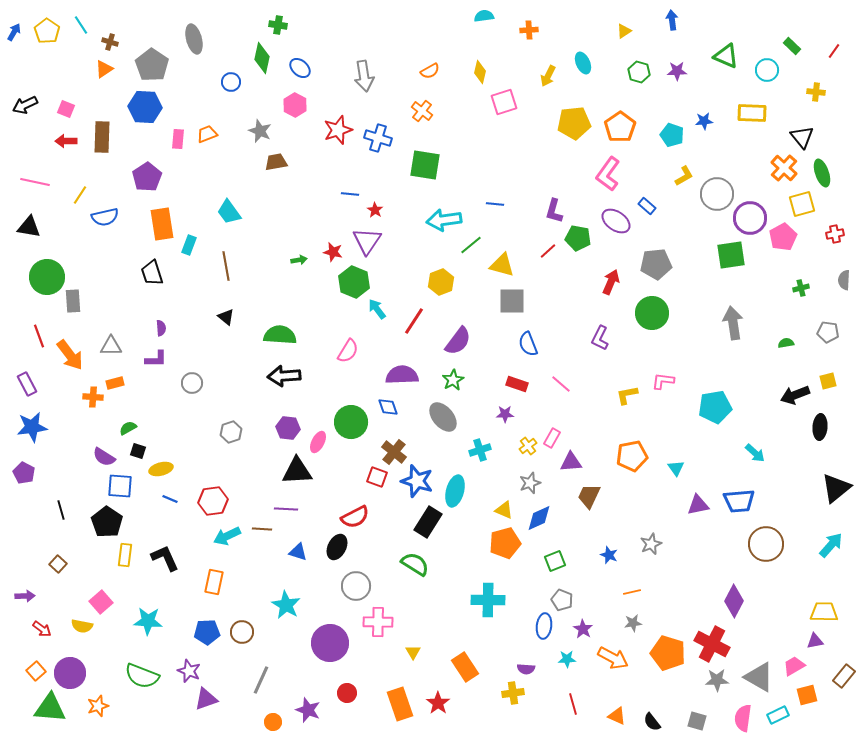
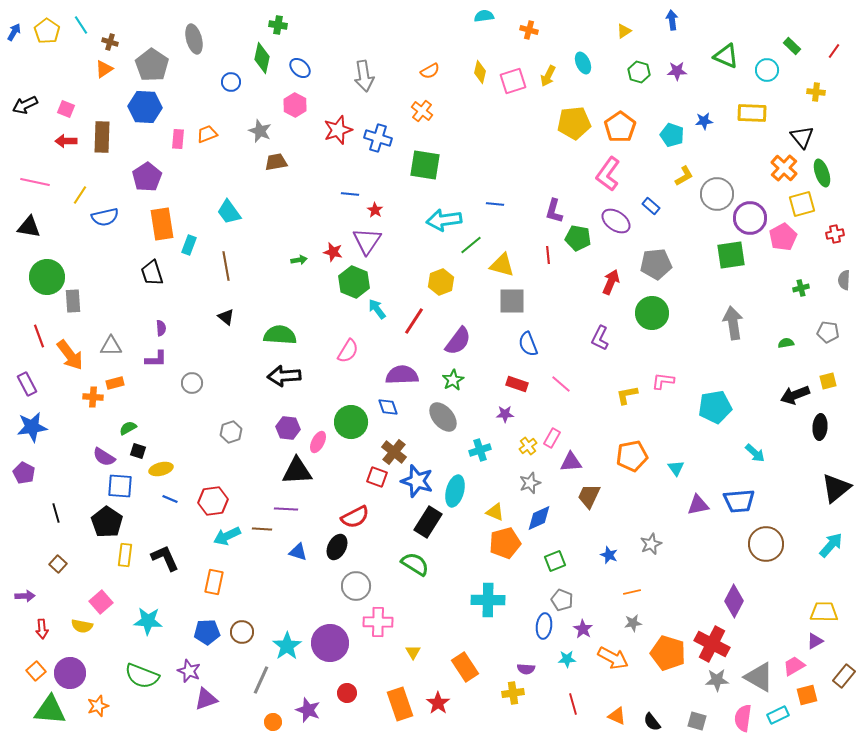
orange cross at (529, 30): rotated 18 degrees clockwise
pink square at (504, 102): moved 9 px right, 21 px up
blue rectangle at (647, 206): moved 4 px right
red line at (548, 251): moved 4 px down; rotated 54 degrees counterclockwise
black line at (61, 510): moved 5 px left, 3 px down
yellow triangle at (504, 510): moved 9 px left, 2 px down
cyan star at (286, 605): moved 1 px right, 41 px down; rotated 8 degrees clockwise
red arrow at (42, 629): rotated 48 degrees clockwise
purple triangle at (815, 641): rotated 18 degrees counterclockwise
green triangle at (50, 708): moved 2 px down
